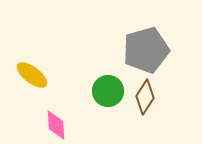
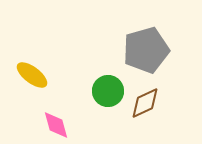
brown diamond: moved 6 px down; rotated 32 degrees clockwise
pink diamond: rotated 12 degrees counterclockwise
